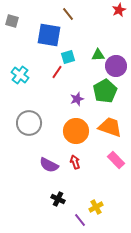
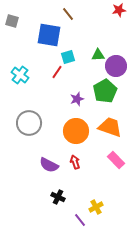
red star: rotated 16 degrees clockwise
black cross: moved 2 px up
